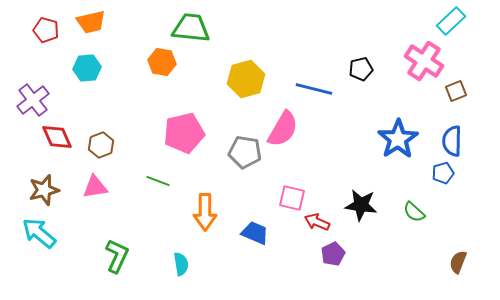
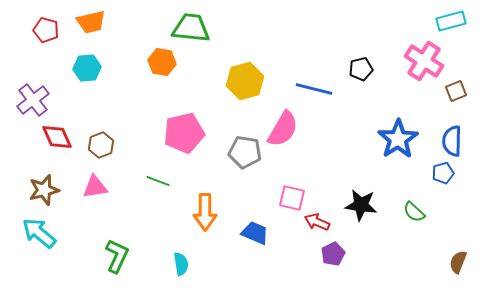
cyan rectangle: rotated 28 degrees clockwise
yellow hexagon: moved 1 px left, 2 px down
